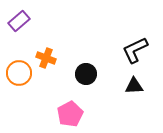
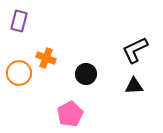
purple rectangle: rotated 35 degrees counterclockwise
